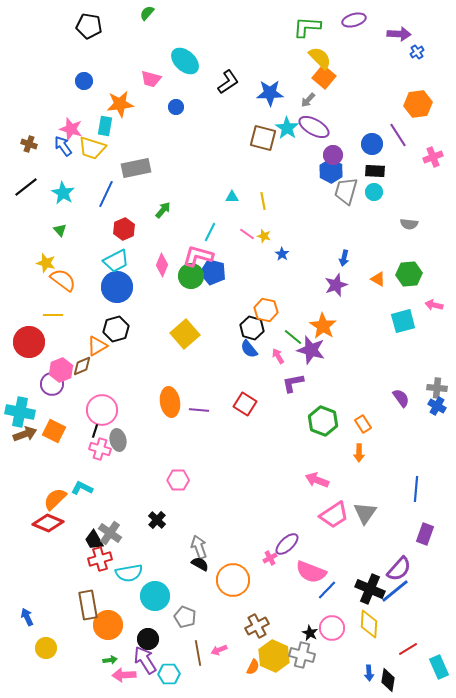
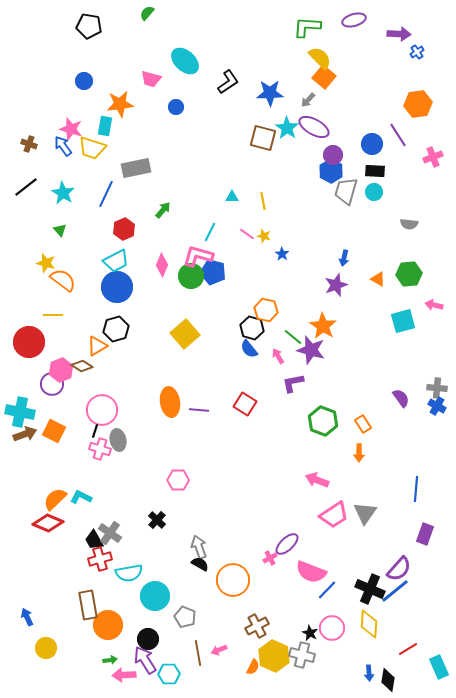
brown diamond at (82, 366): rotated 55 degrees clockwise
cyan L-shape at (82, 488): moved 1 px left, 9 px down
